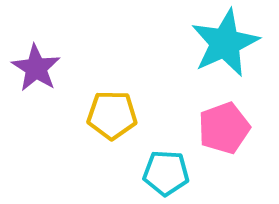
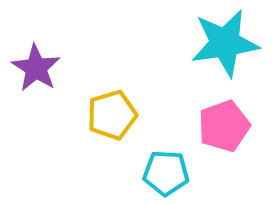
cyan star: rotated 16 degrees clockwise
yellow pentagon: rotated 18 degrees counterclockwise
pink pentagon: moved 2 px up
